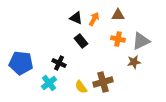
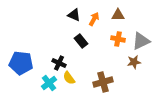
black triangle: moved 2 px left, 3 px up
yellow semicircle: moved 12 px left, 9 px up
